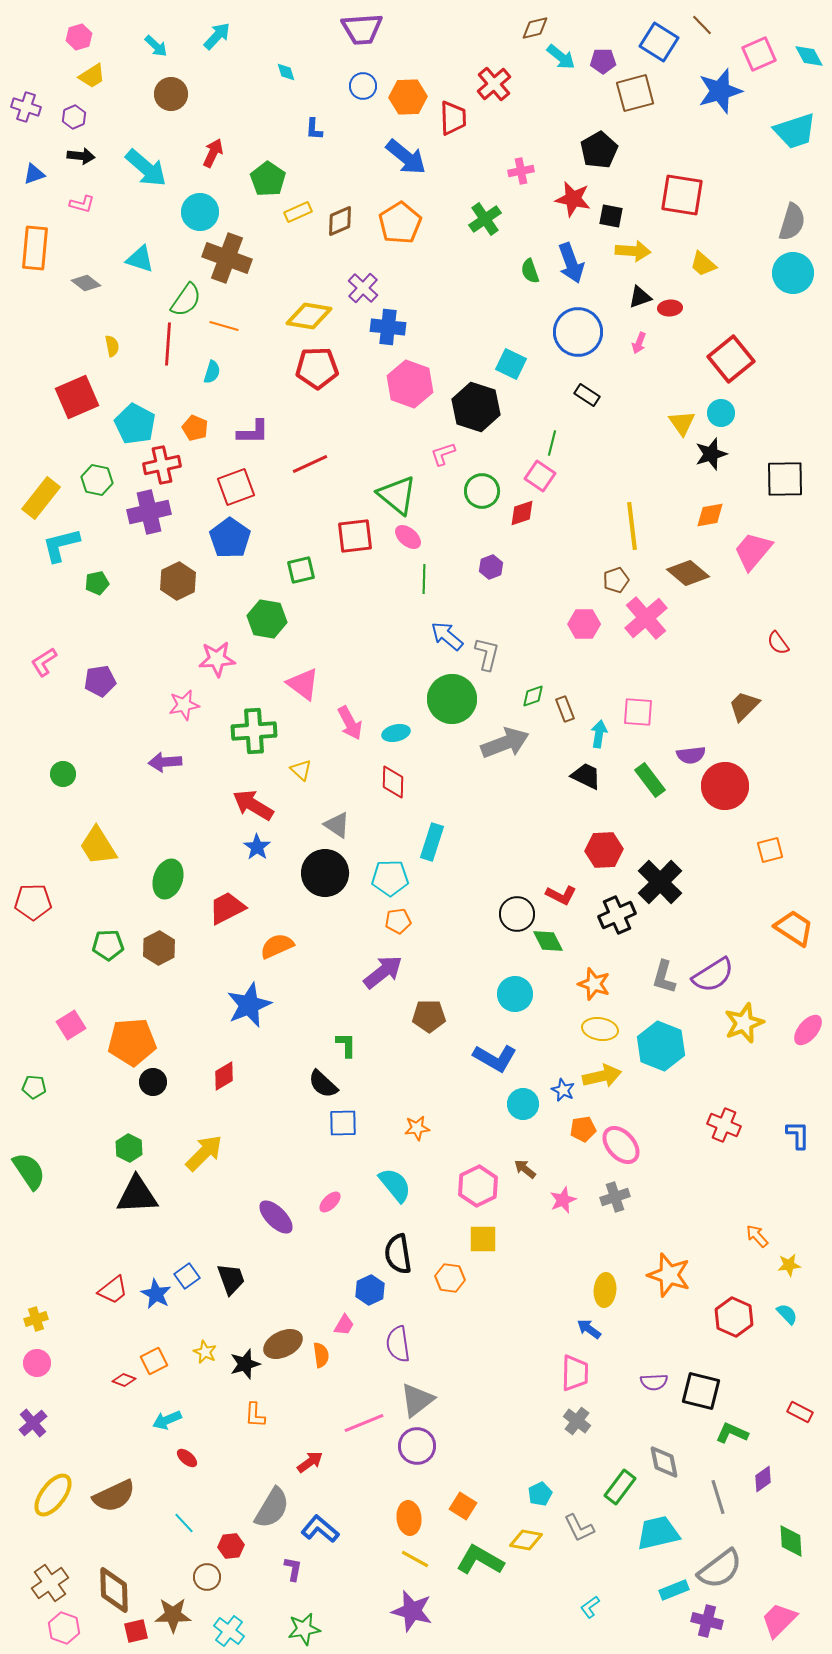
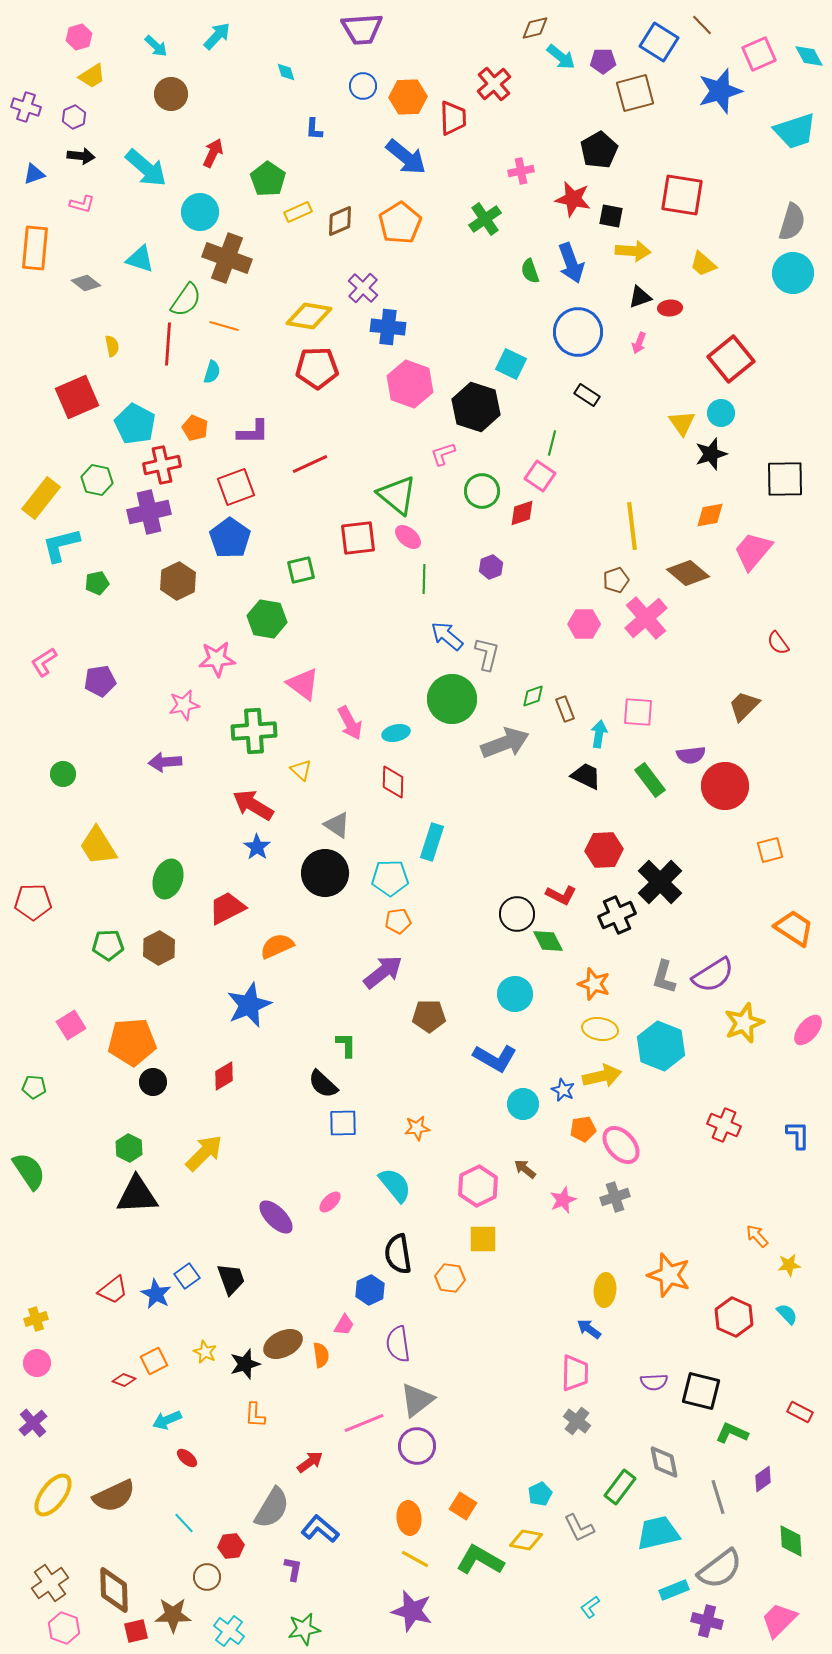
red square at (355, 536): moved 3 px right, 2 px down
